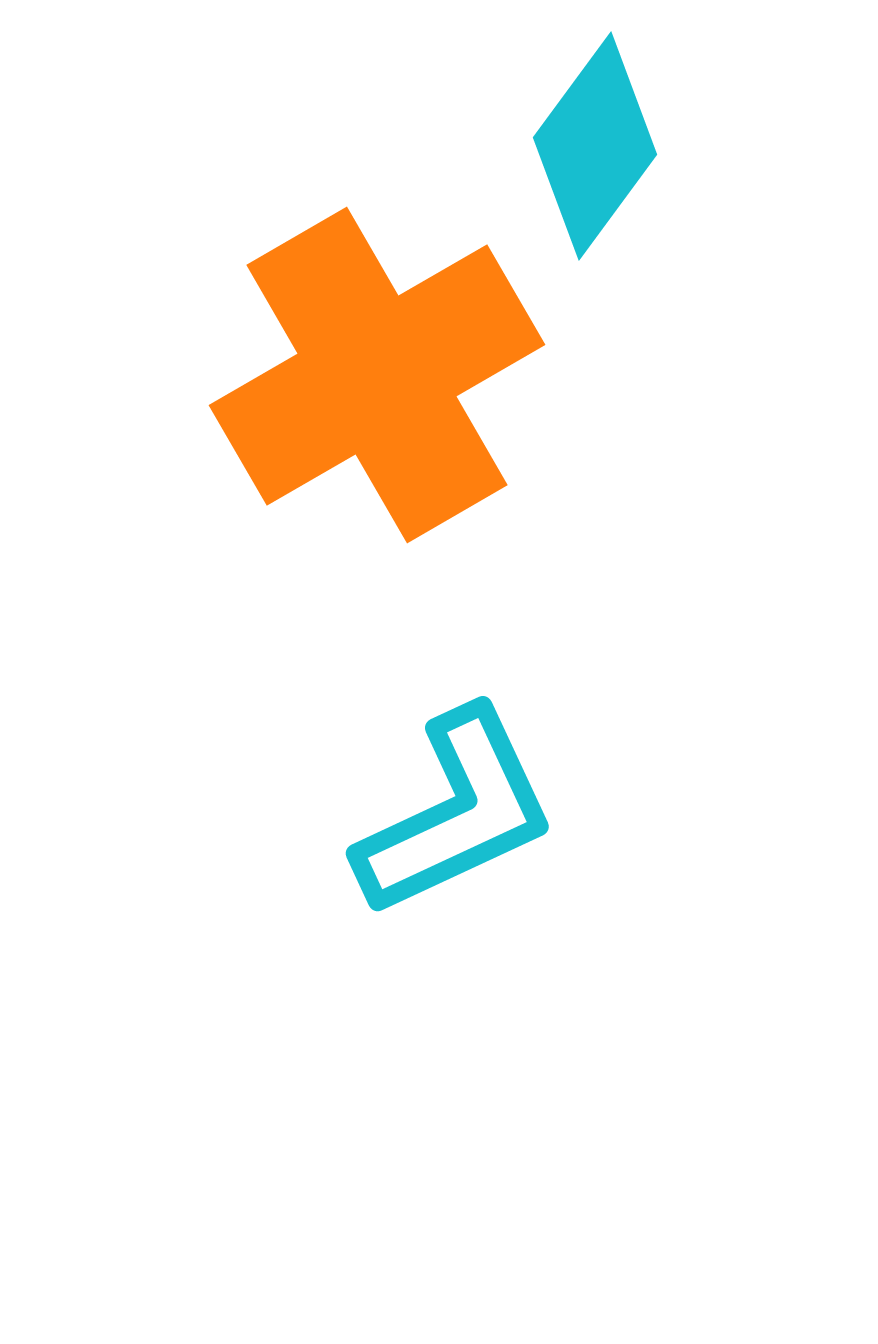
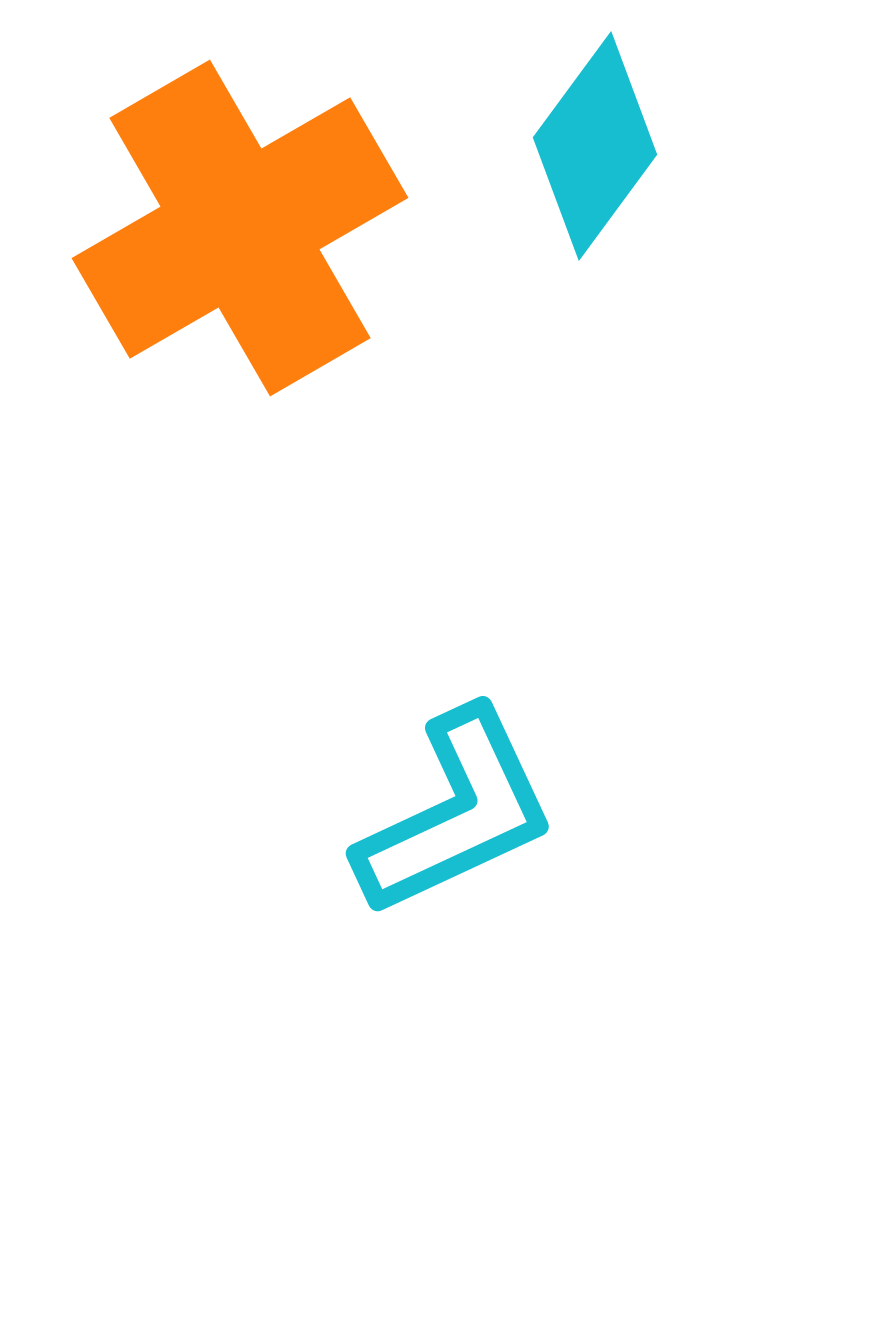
orange cross: moved 137 px left, 147 px up
